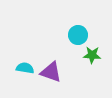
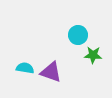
green star: moved 1 px right
